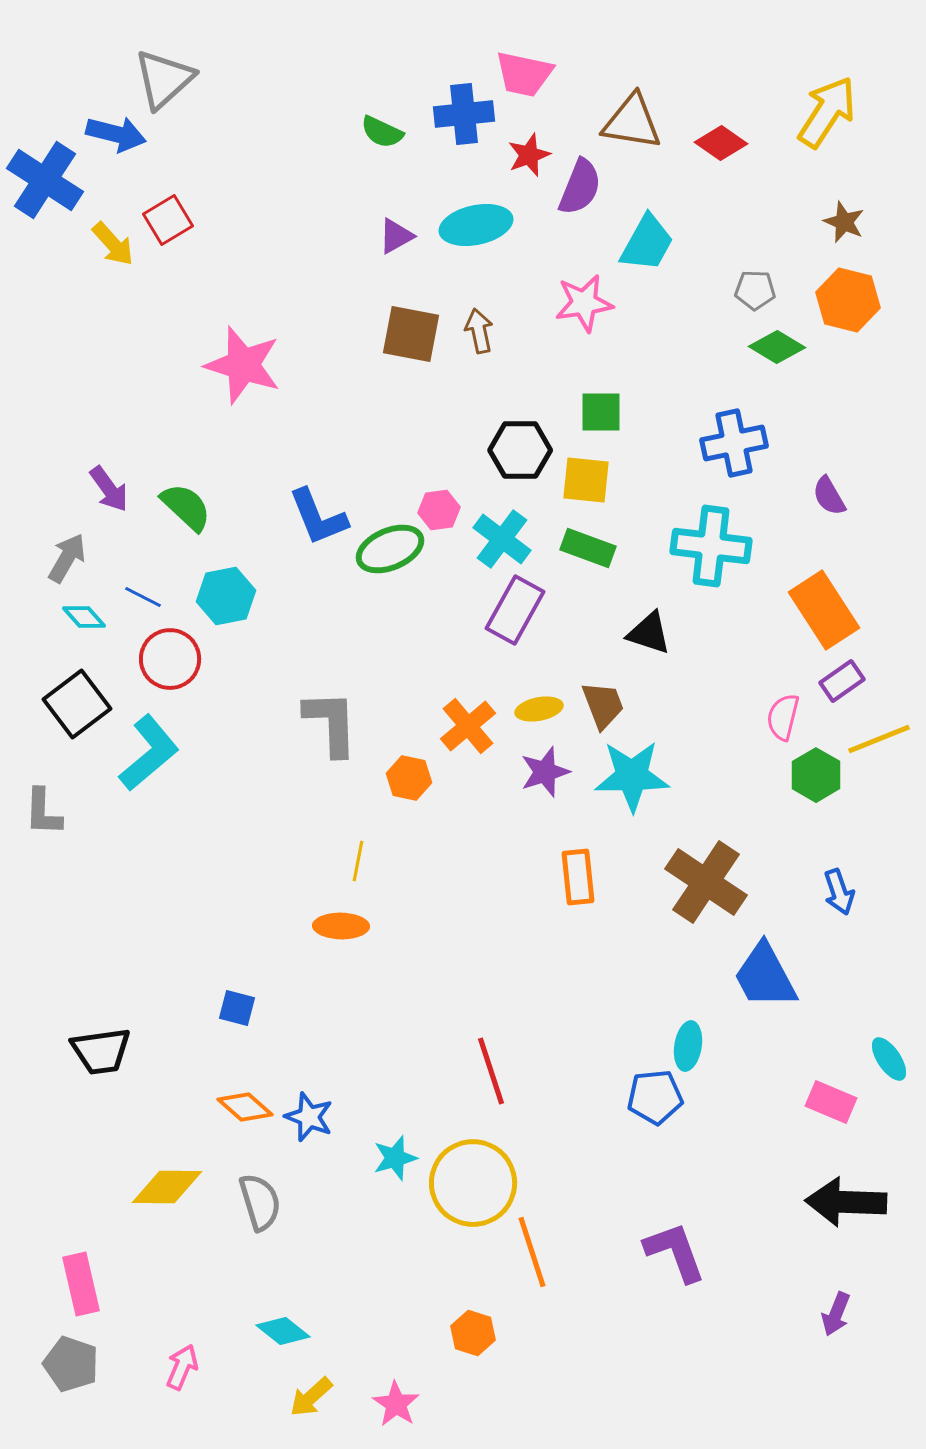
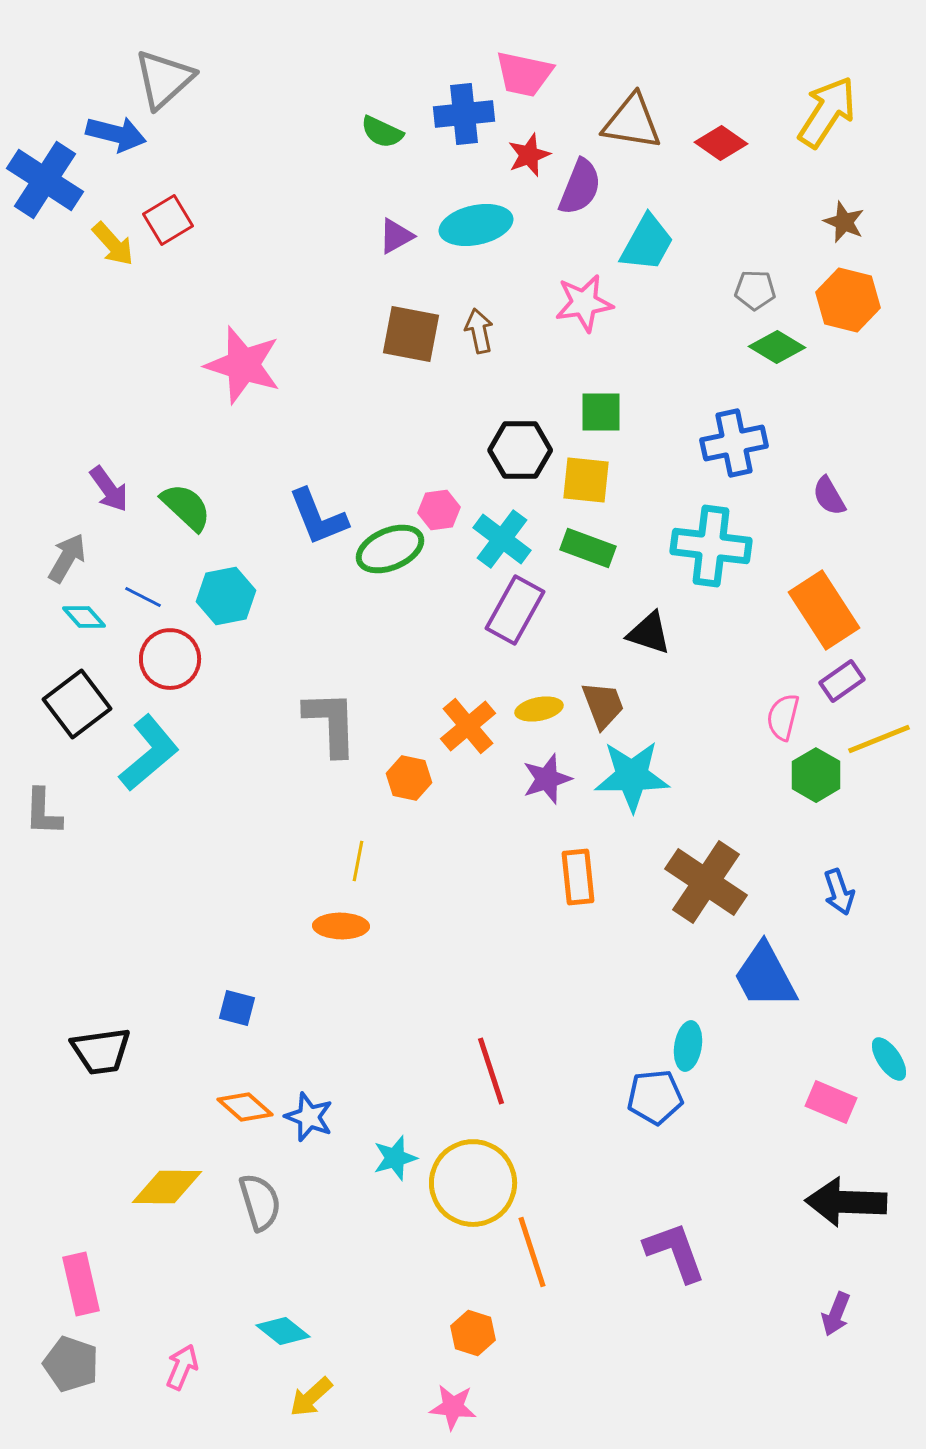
purple star at (545, 772): moved 2 px right, 7 px down
pink star at (396, 1404): moved 57 px right, 3 px down; rotated 27 degrees counterclockwise
